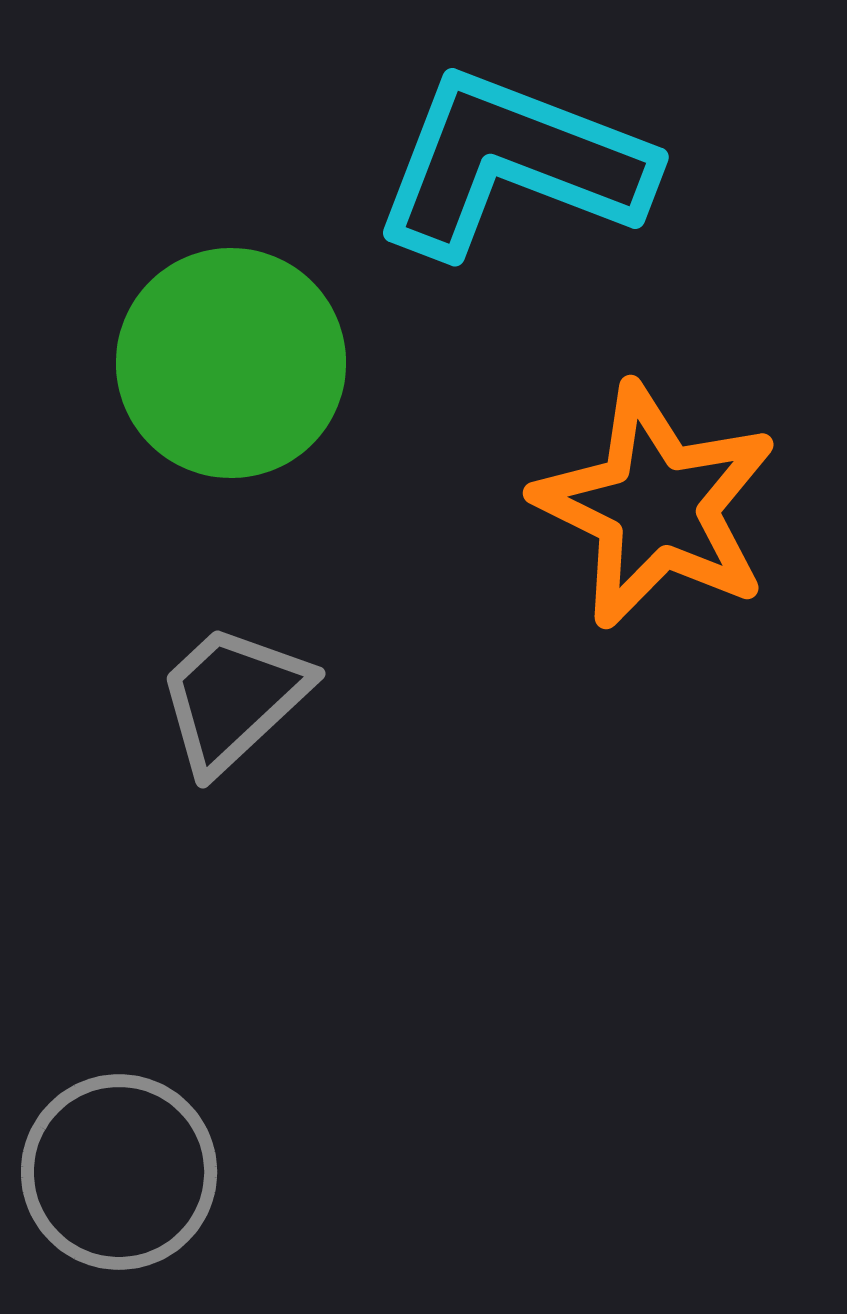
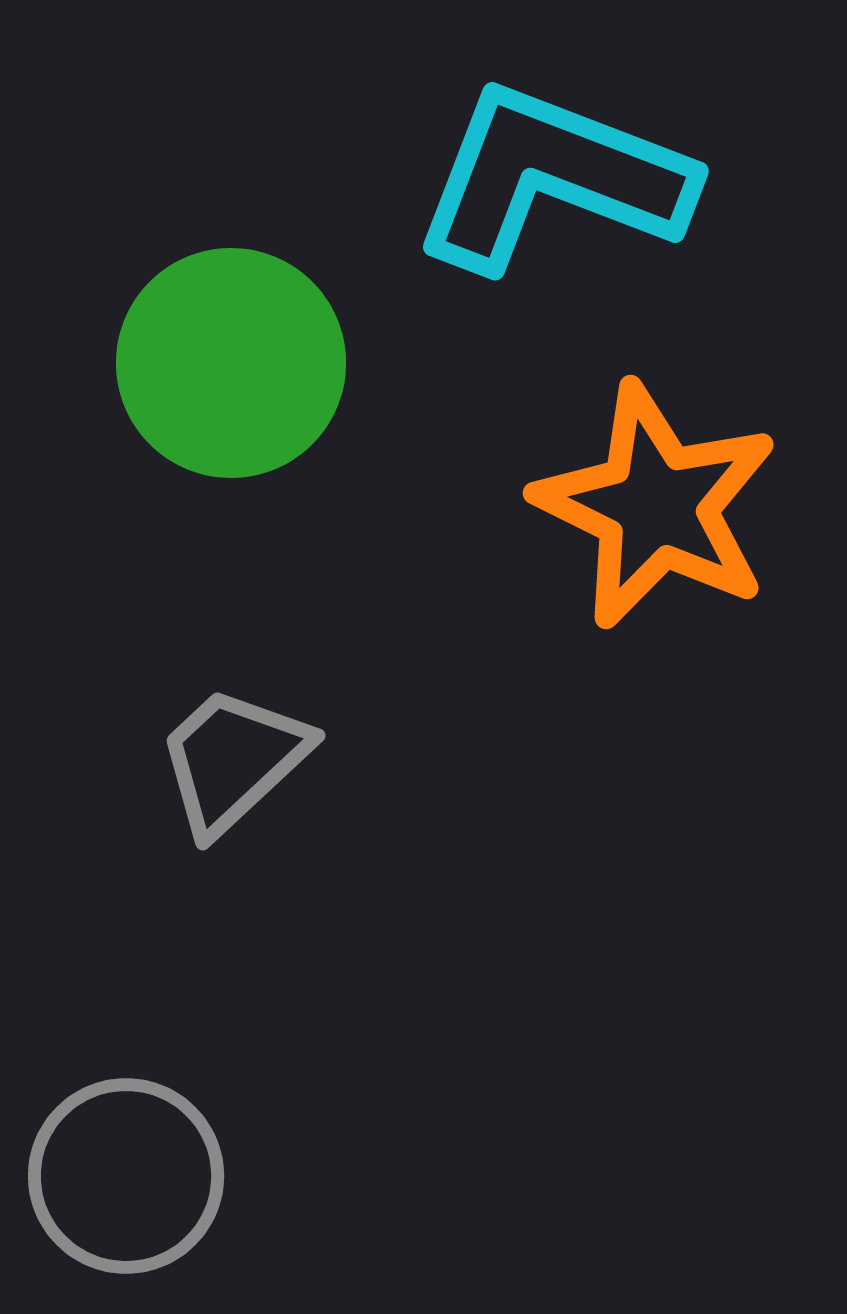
cyan L-shape: moved 40 px right, 14 px down
gray trapezoid: moved 62 px down
gray circle: moved 7 px right, 4 px down
